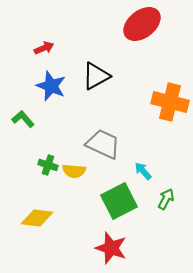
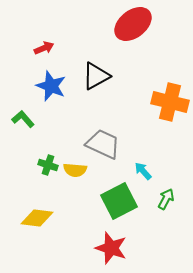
red ellipse: moved 9 px left
yellow semicircle: moved 1 px right, 1 px up
